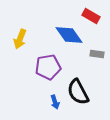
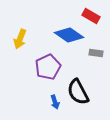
blue diamond: rotated 20 degrees counterclockwise
gray rectangle: moved 1 px left, 1 px up
purple pentagon: rotated 15 degrees counterclockwise
